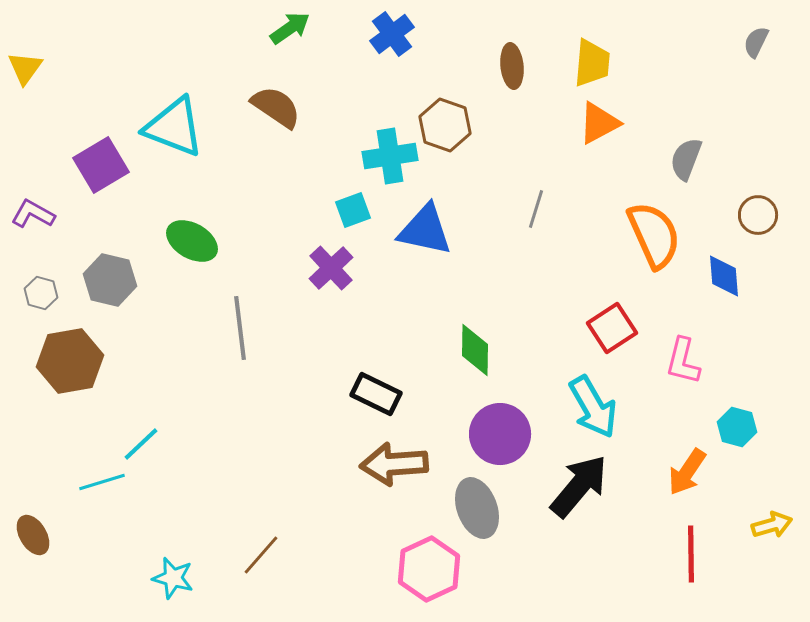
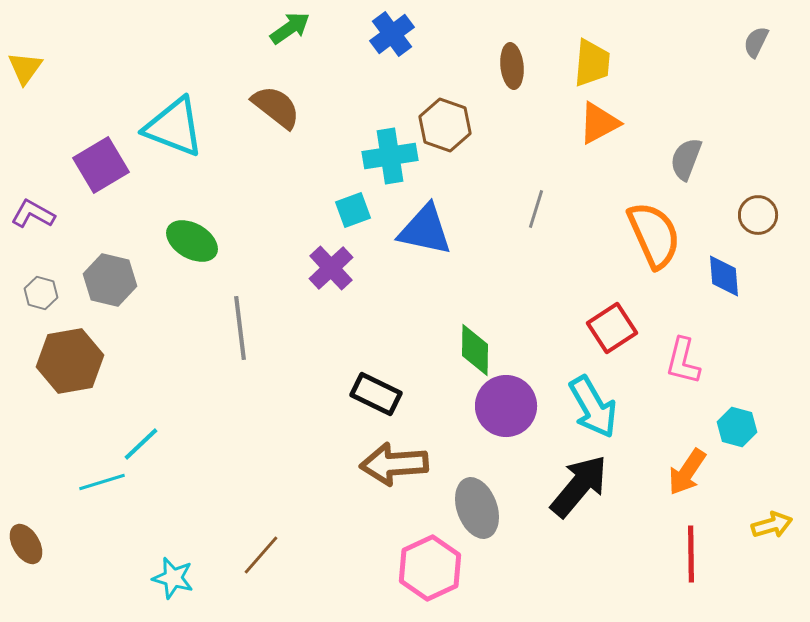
brown semicircle at (276, 107): rotated 4 degrees clockwise
purple circle at (500, 434): moved 6 px right, 28 px up
brown ellipse at (33, 535): moved 7 px left, 9 px down
pink hexagon at (429, 569): moved 1 px right, 1 px up
